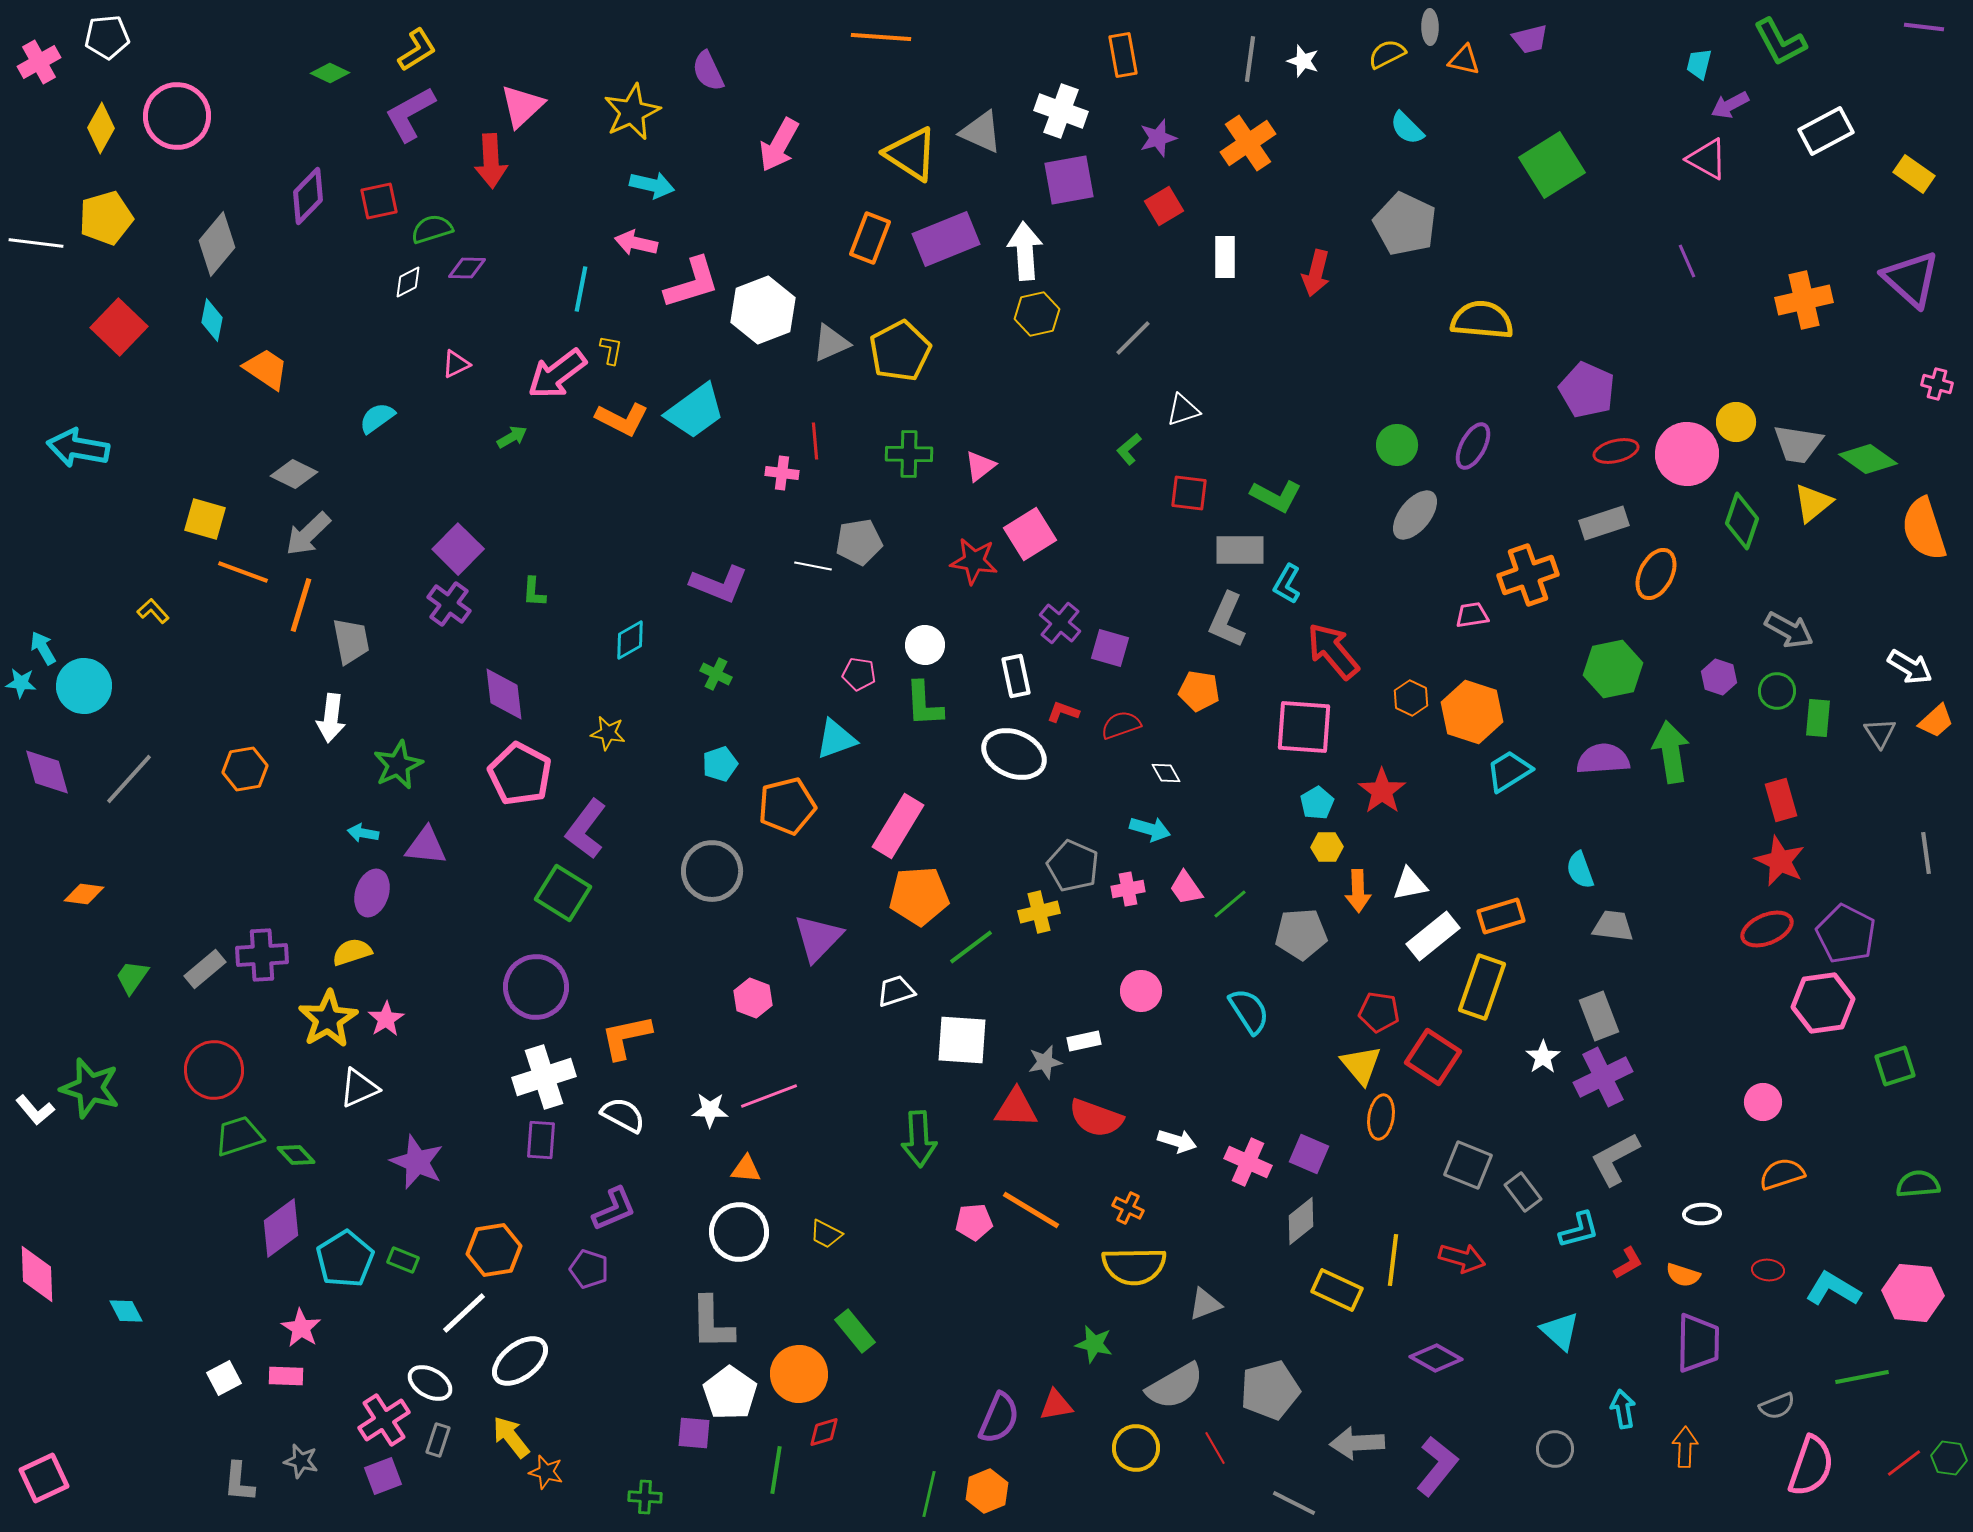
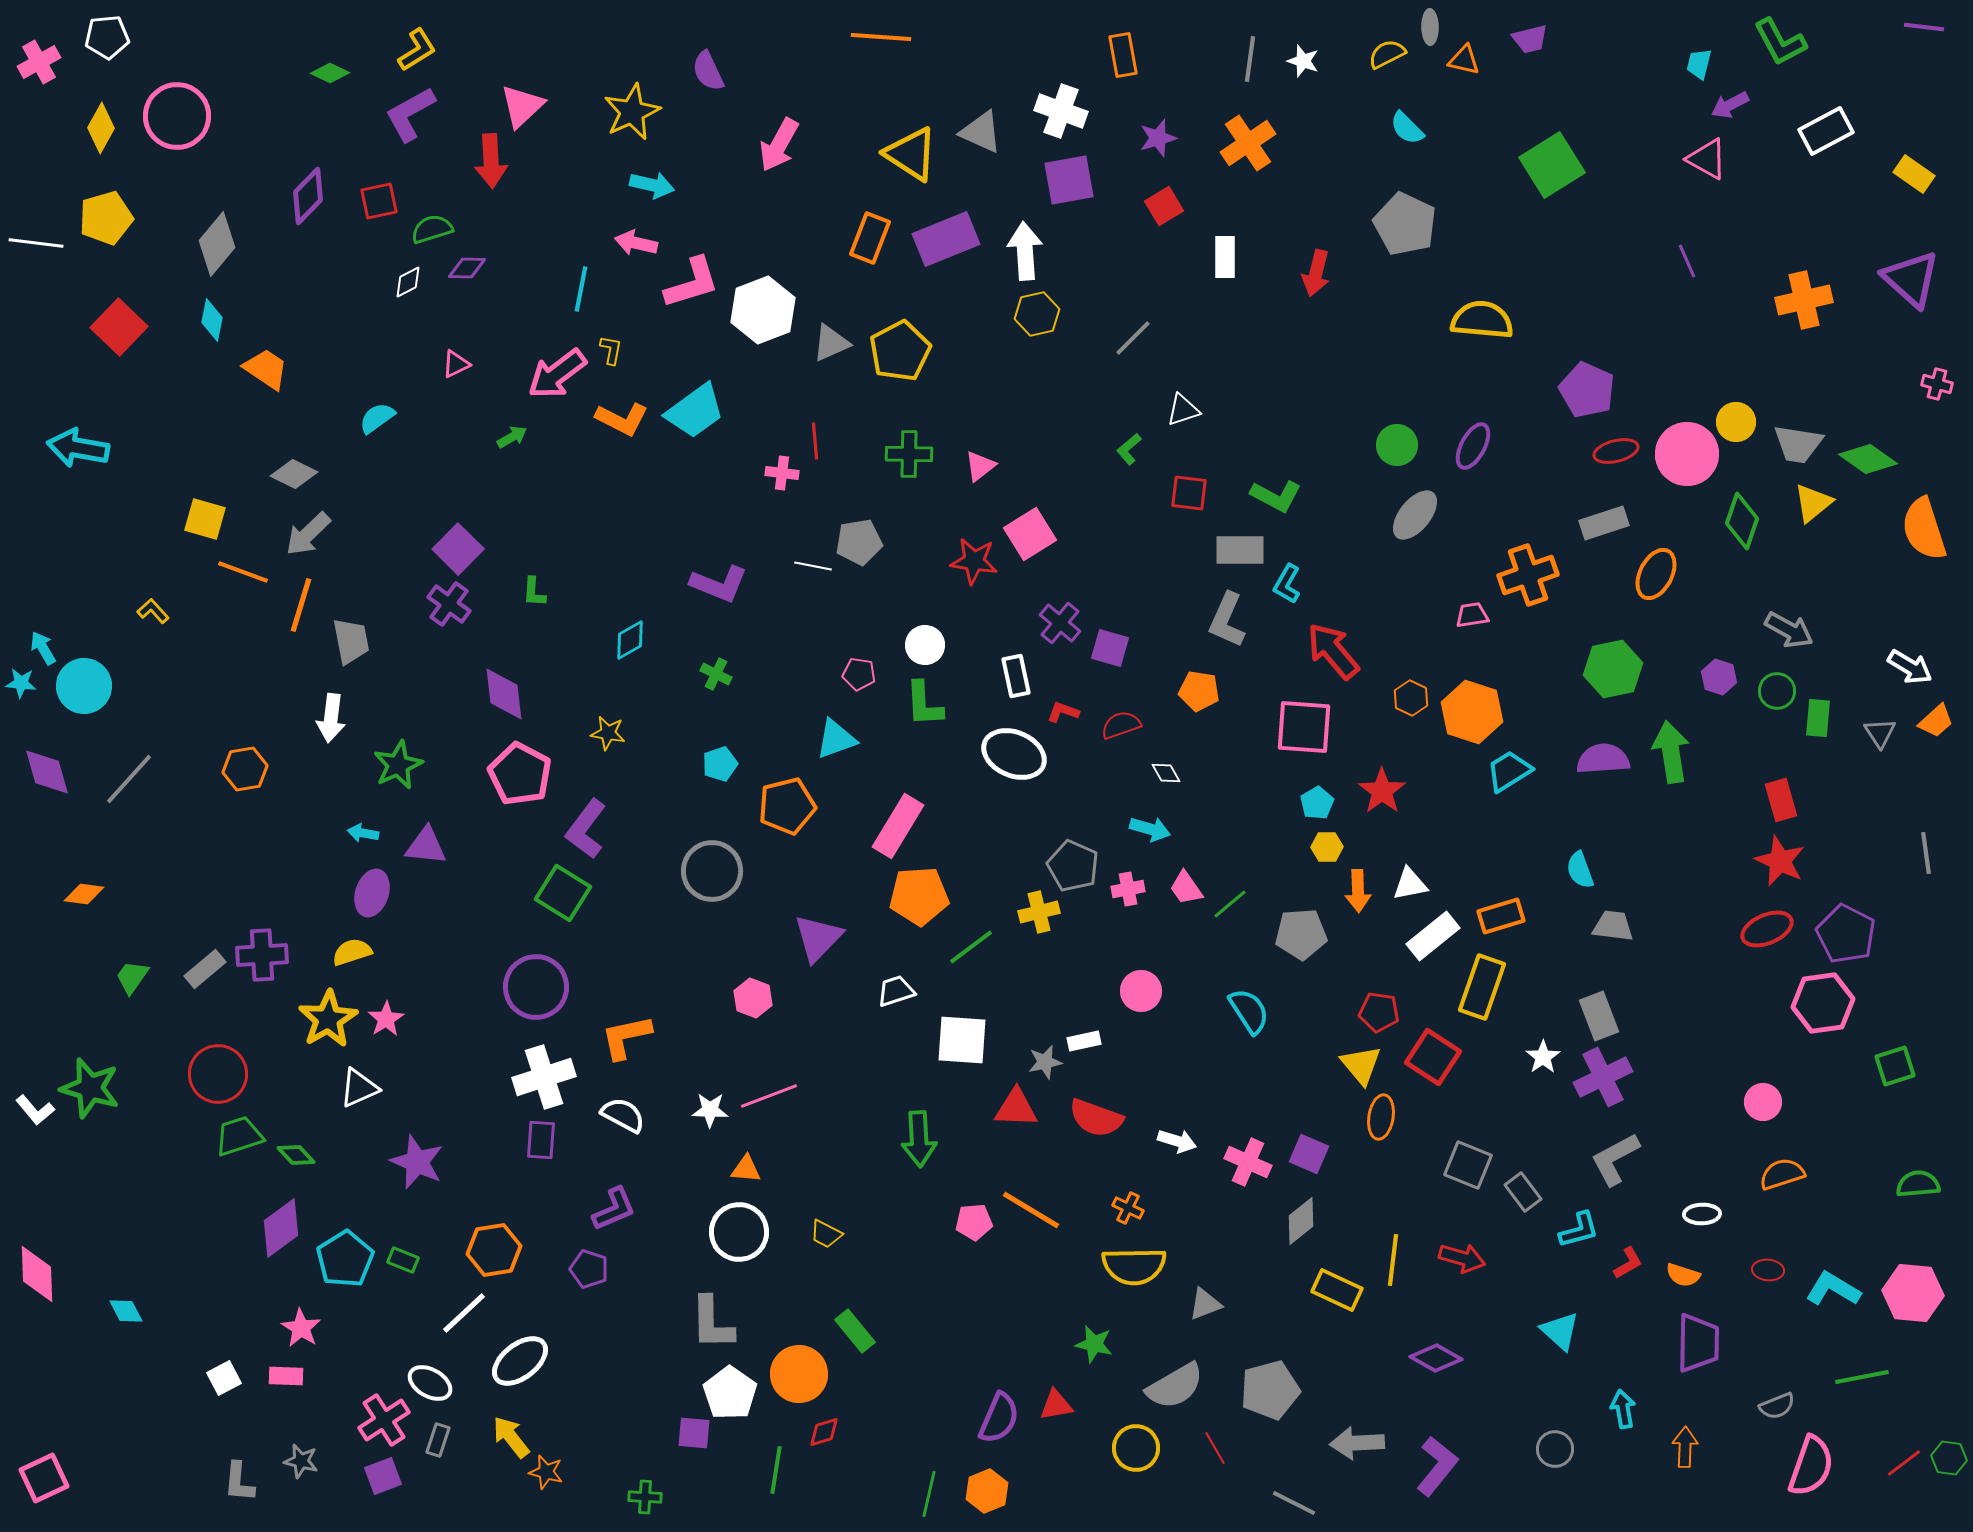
red circle at (214, 1070): moved 4 px right, 4 px down
